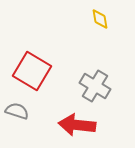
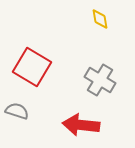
red square: moved 4 px up
gray cross: moved 5 px right, 6 px up
red arrow: moved 4 px right
